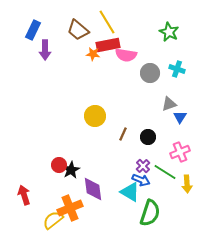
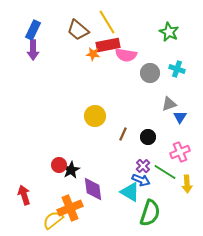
purple arrow: moved 12 px left
